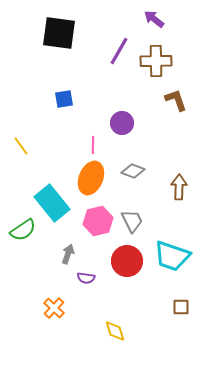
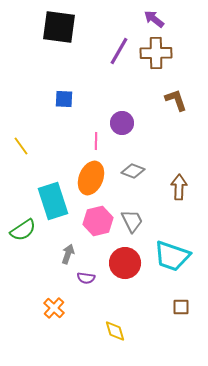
black square: moved 6 px up
brown cross: moved 8 px up
blue square: rotated 12 degrees clockwise
pink line: moved 3 px right, 4 px up
cyan rectangle: moved 1 px right, 2 px up; rotated 21 degrees clockwise
red circle: moved 2 px left, 2 px down
